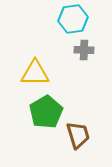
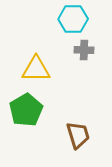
cyan hexagon: rotated 8 degrees clockwise
yellow triangle: moved 1 px right, 4 px up
green pentagon: moved 20 px left, 2 px up
